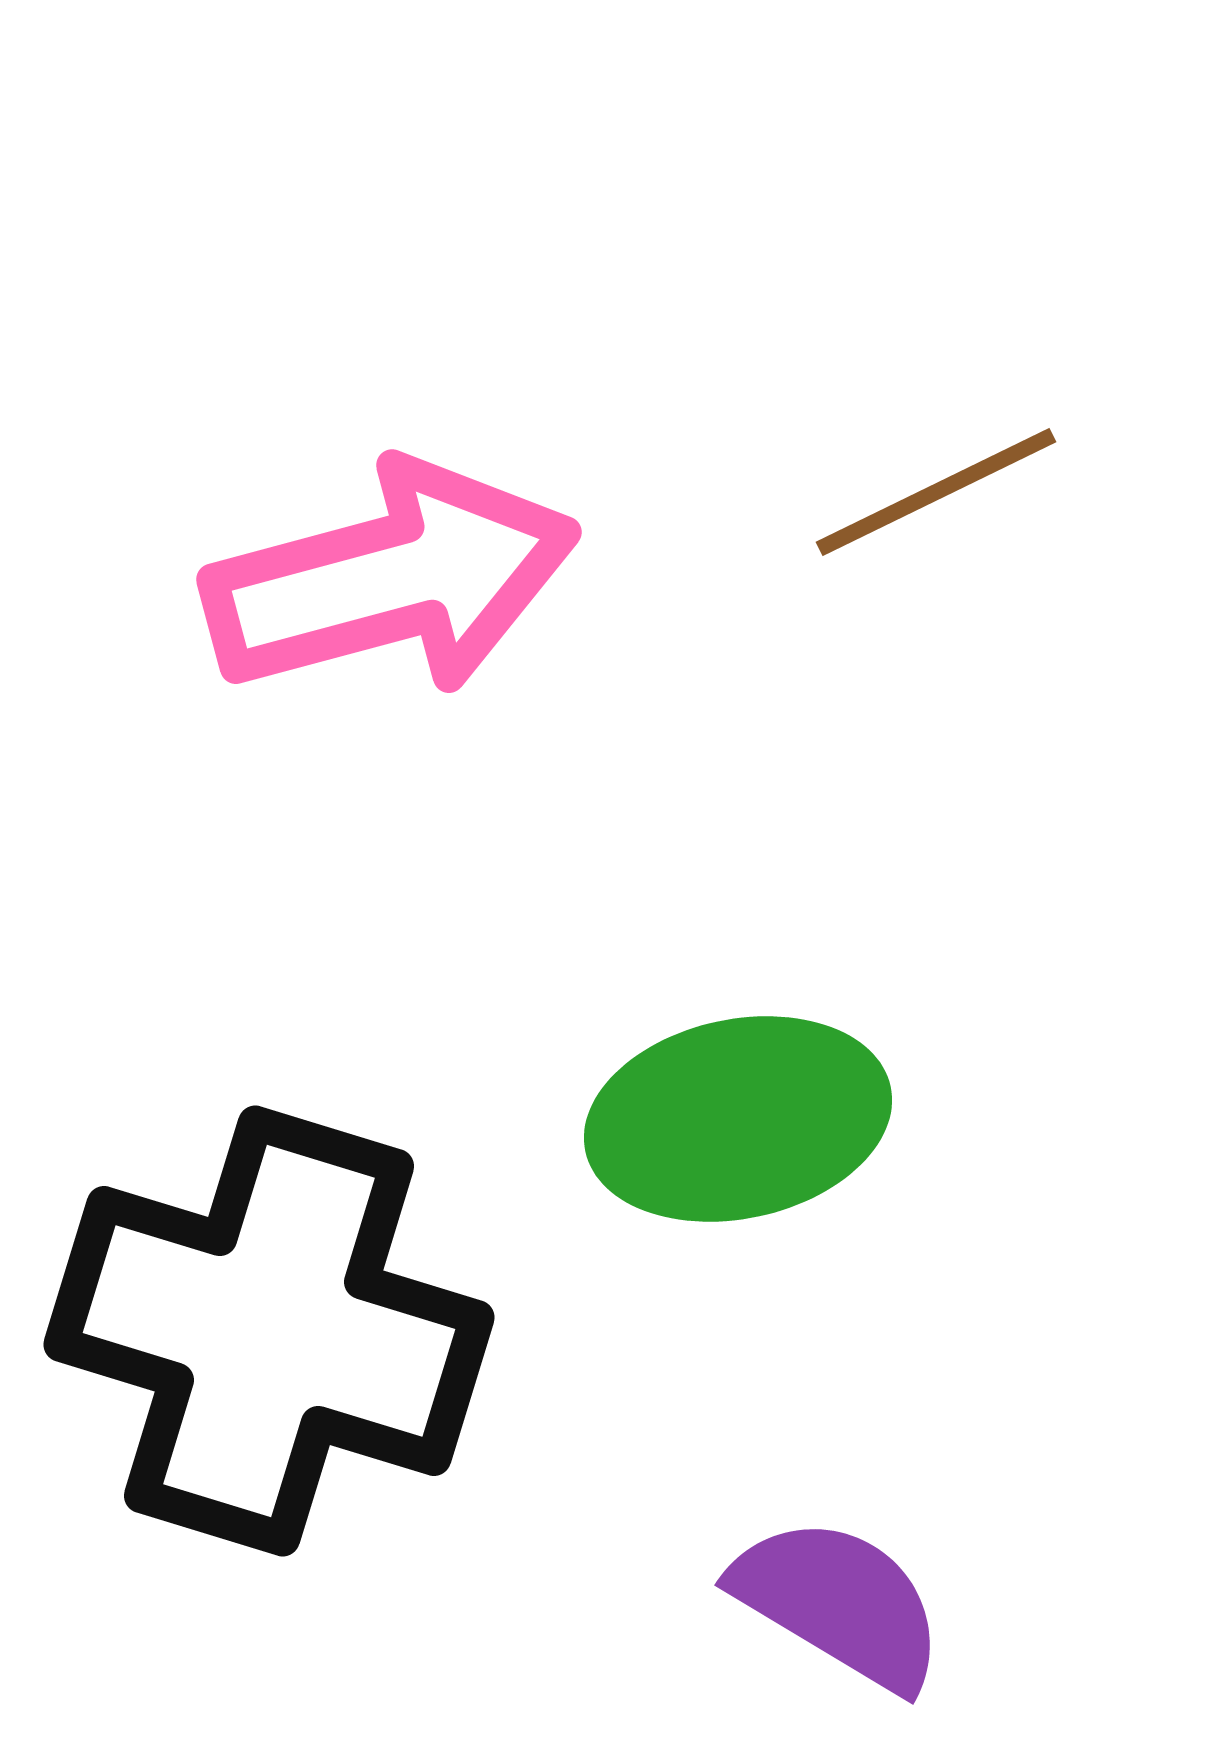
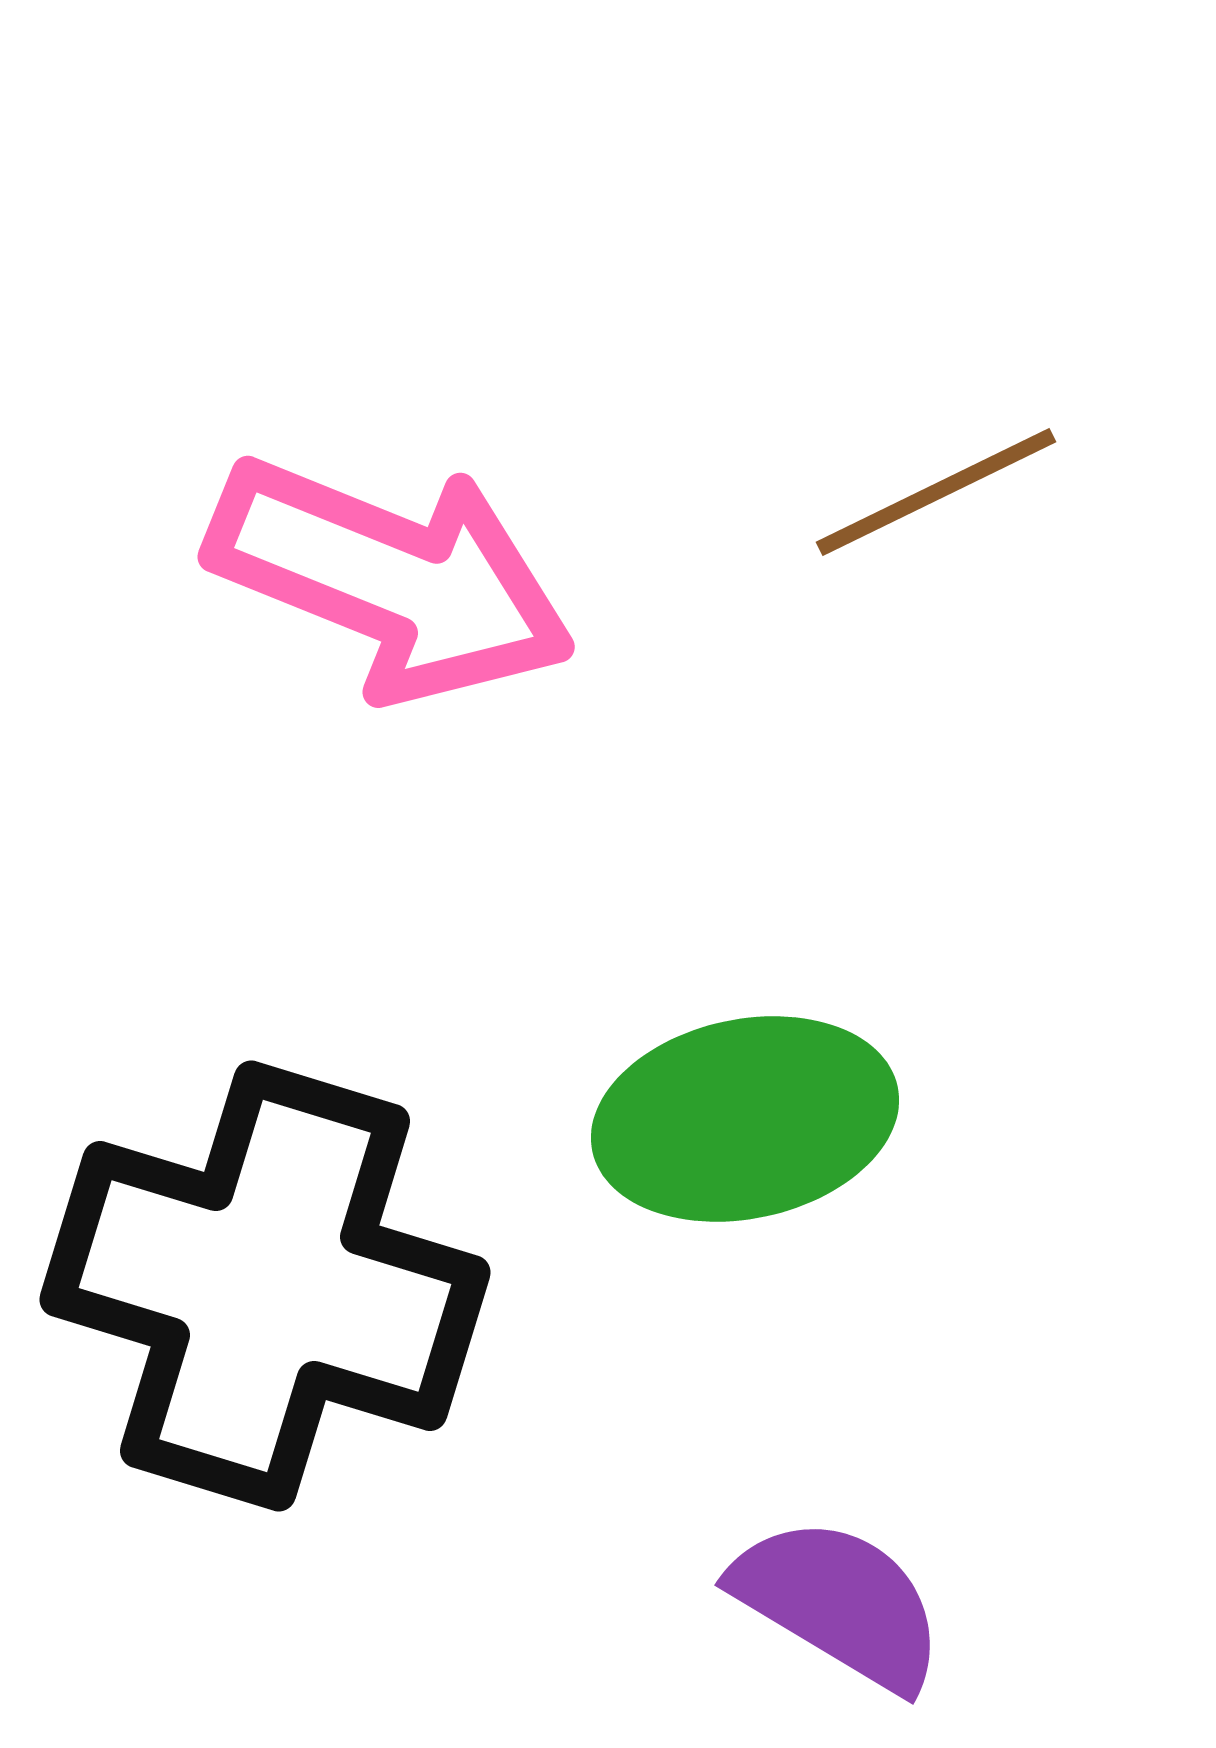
pink arrow: rotated 37 degrees clockwise
green ellipse: moved 7 px right
black cross: moved 4 px left, 45 px up
